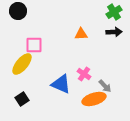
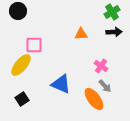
green cross: moved 2 px left
yellow ellipse: moved 1 px left, 1 px down
pink cross: moved 17 px right, 8 px up
orange ellipse: rotated 70 degrees clockwise
